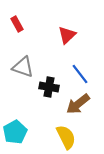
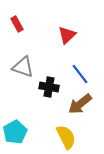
brown arrow: moved 2 px right
